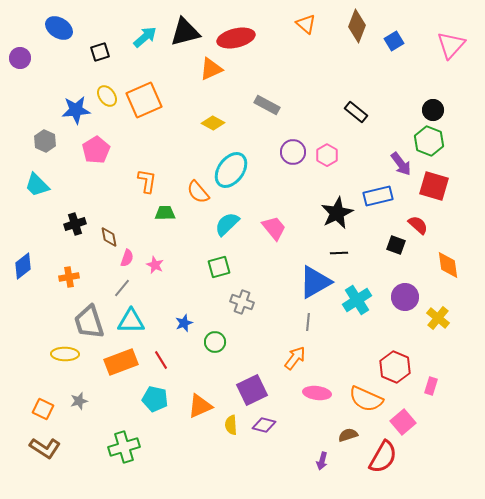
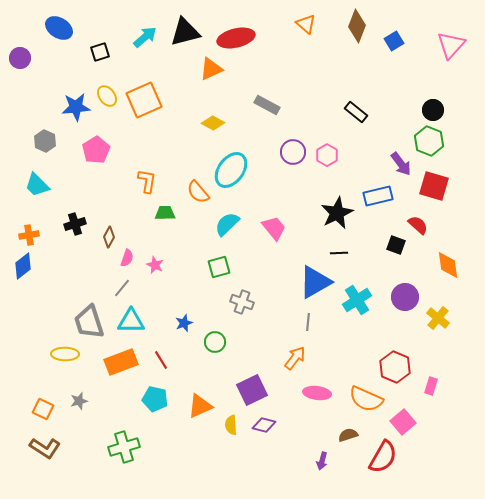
blue star at (76, 110): moved 3 px up
brown diamond at (109, 237): rotated 40 degrees clockwise
orange cross at (69, 277): moved 40 px left, 42 px up
